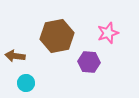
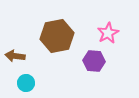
pink star: rotated 10 degrees counterclockwise
purple hexagon: moved 5 px right, 1 px up
